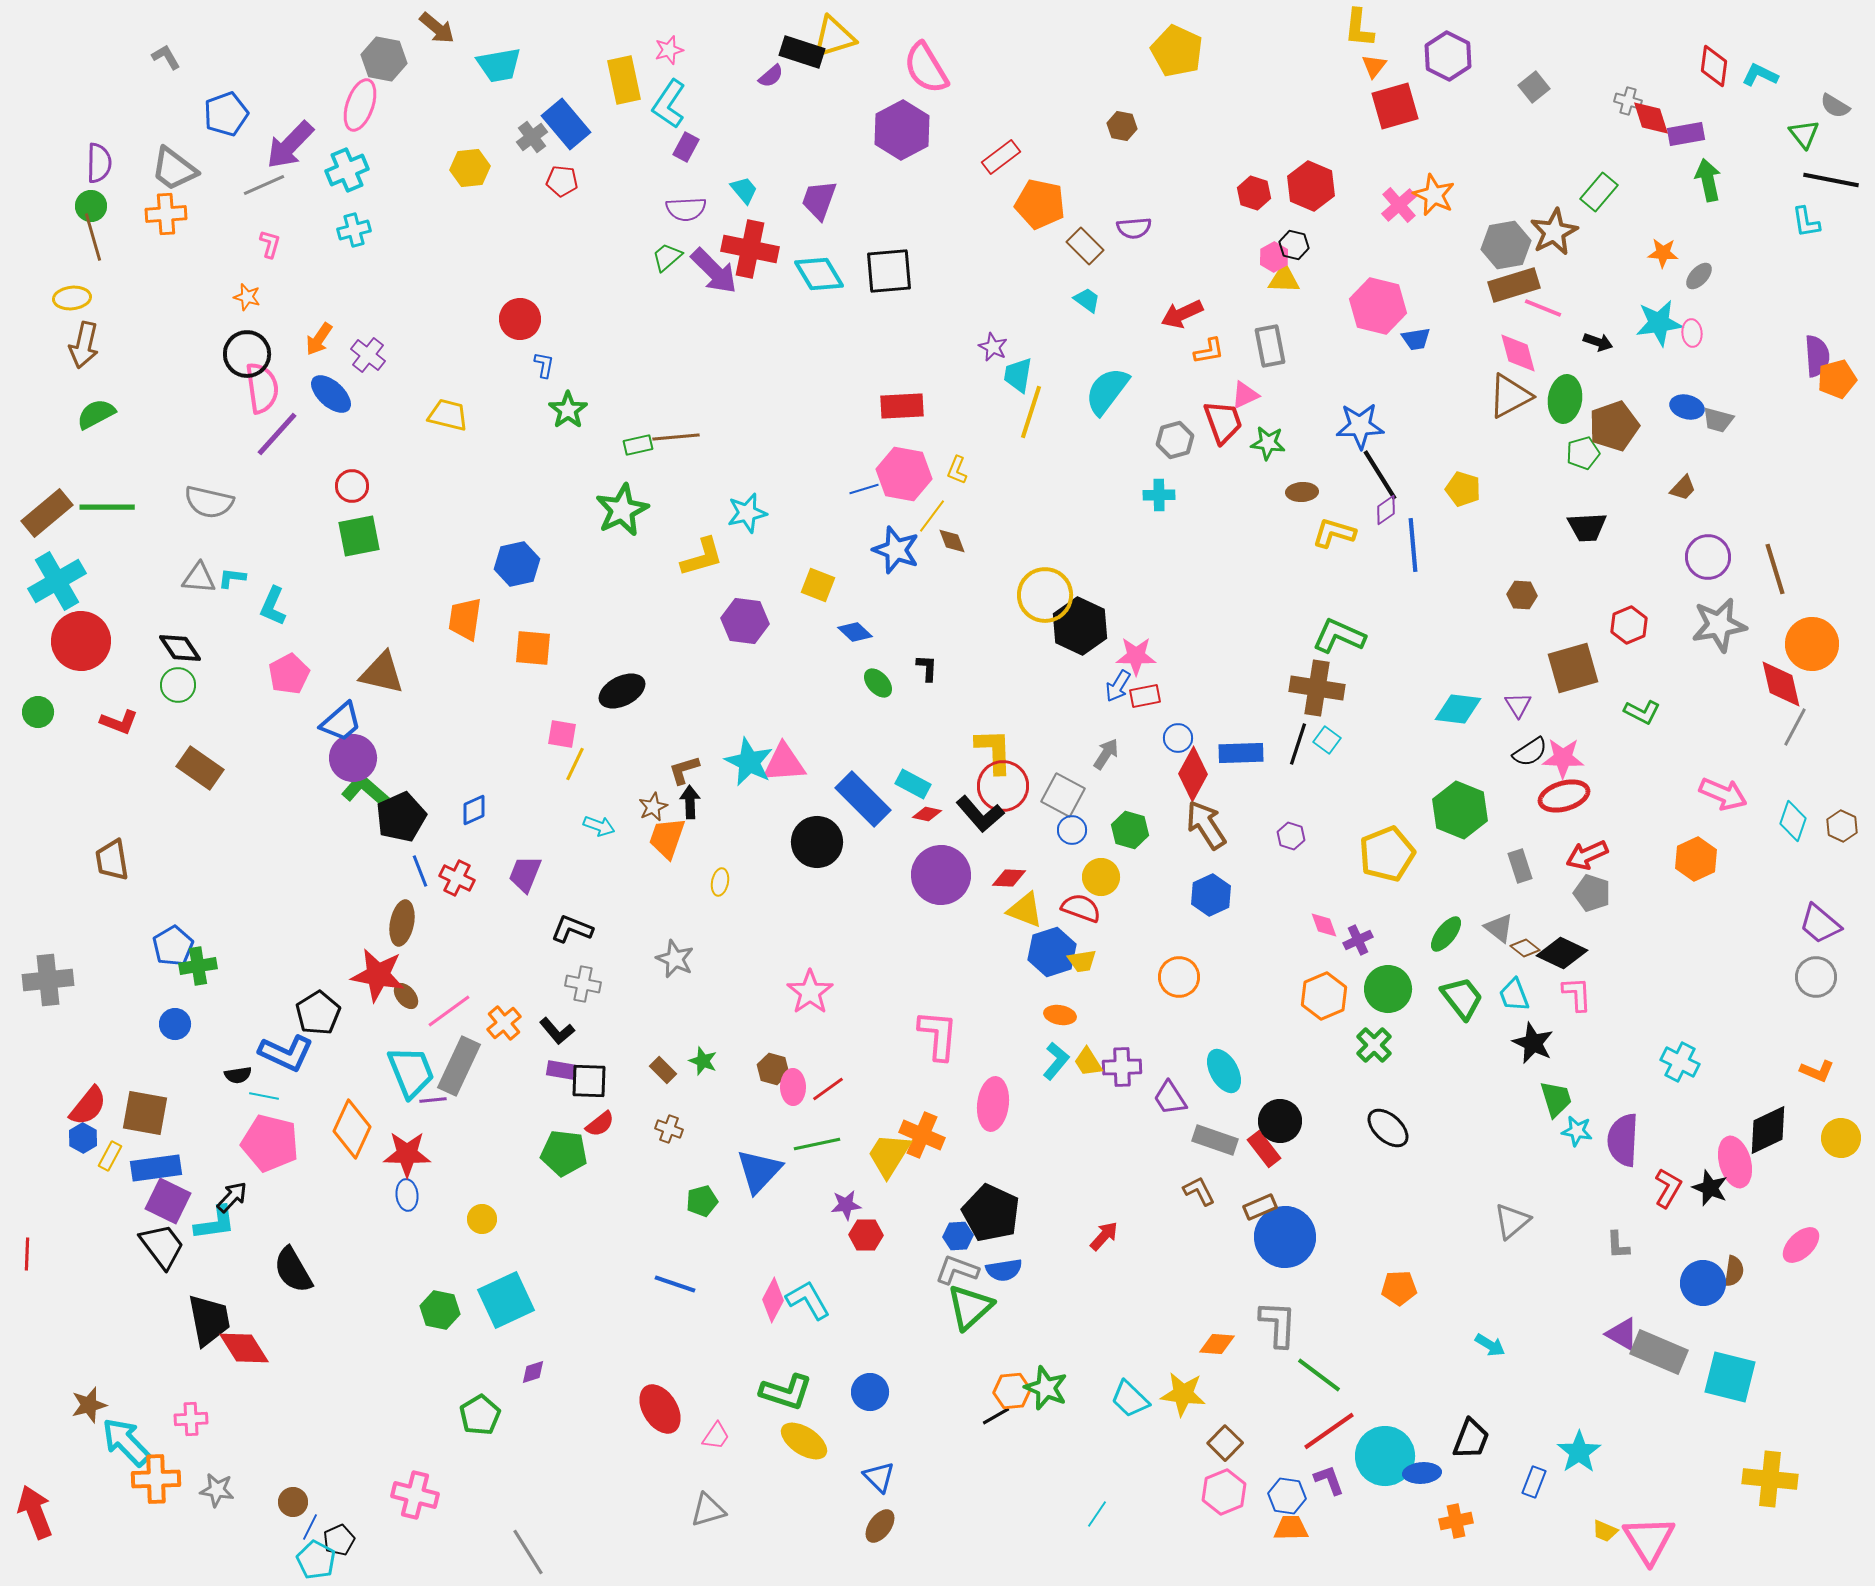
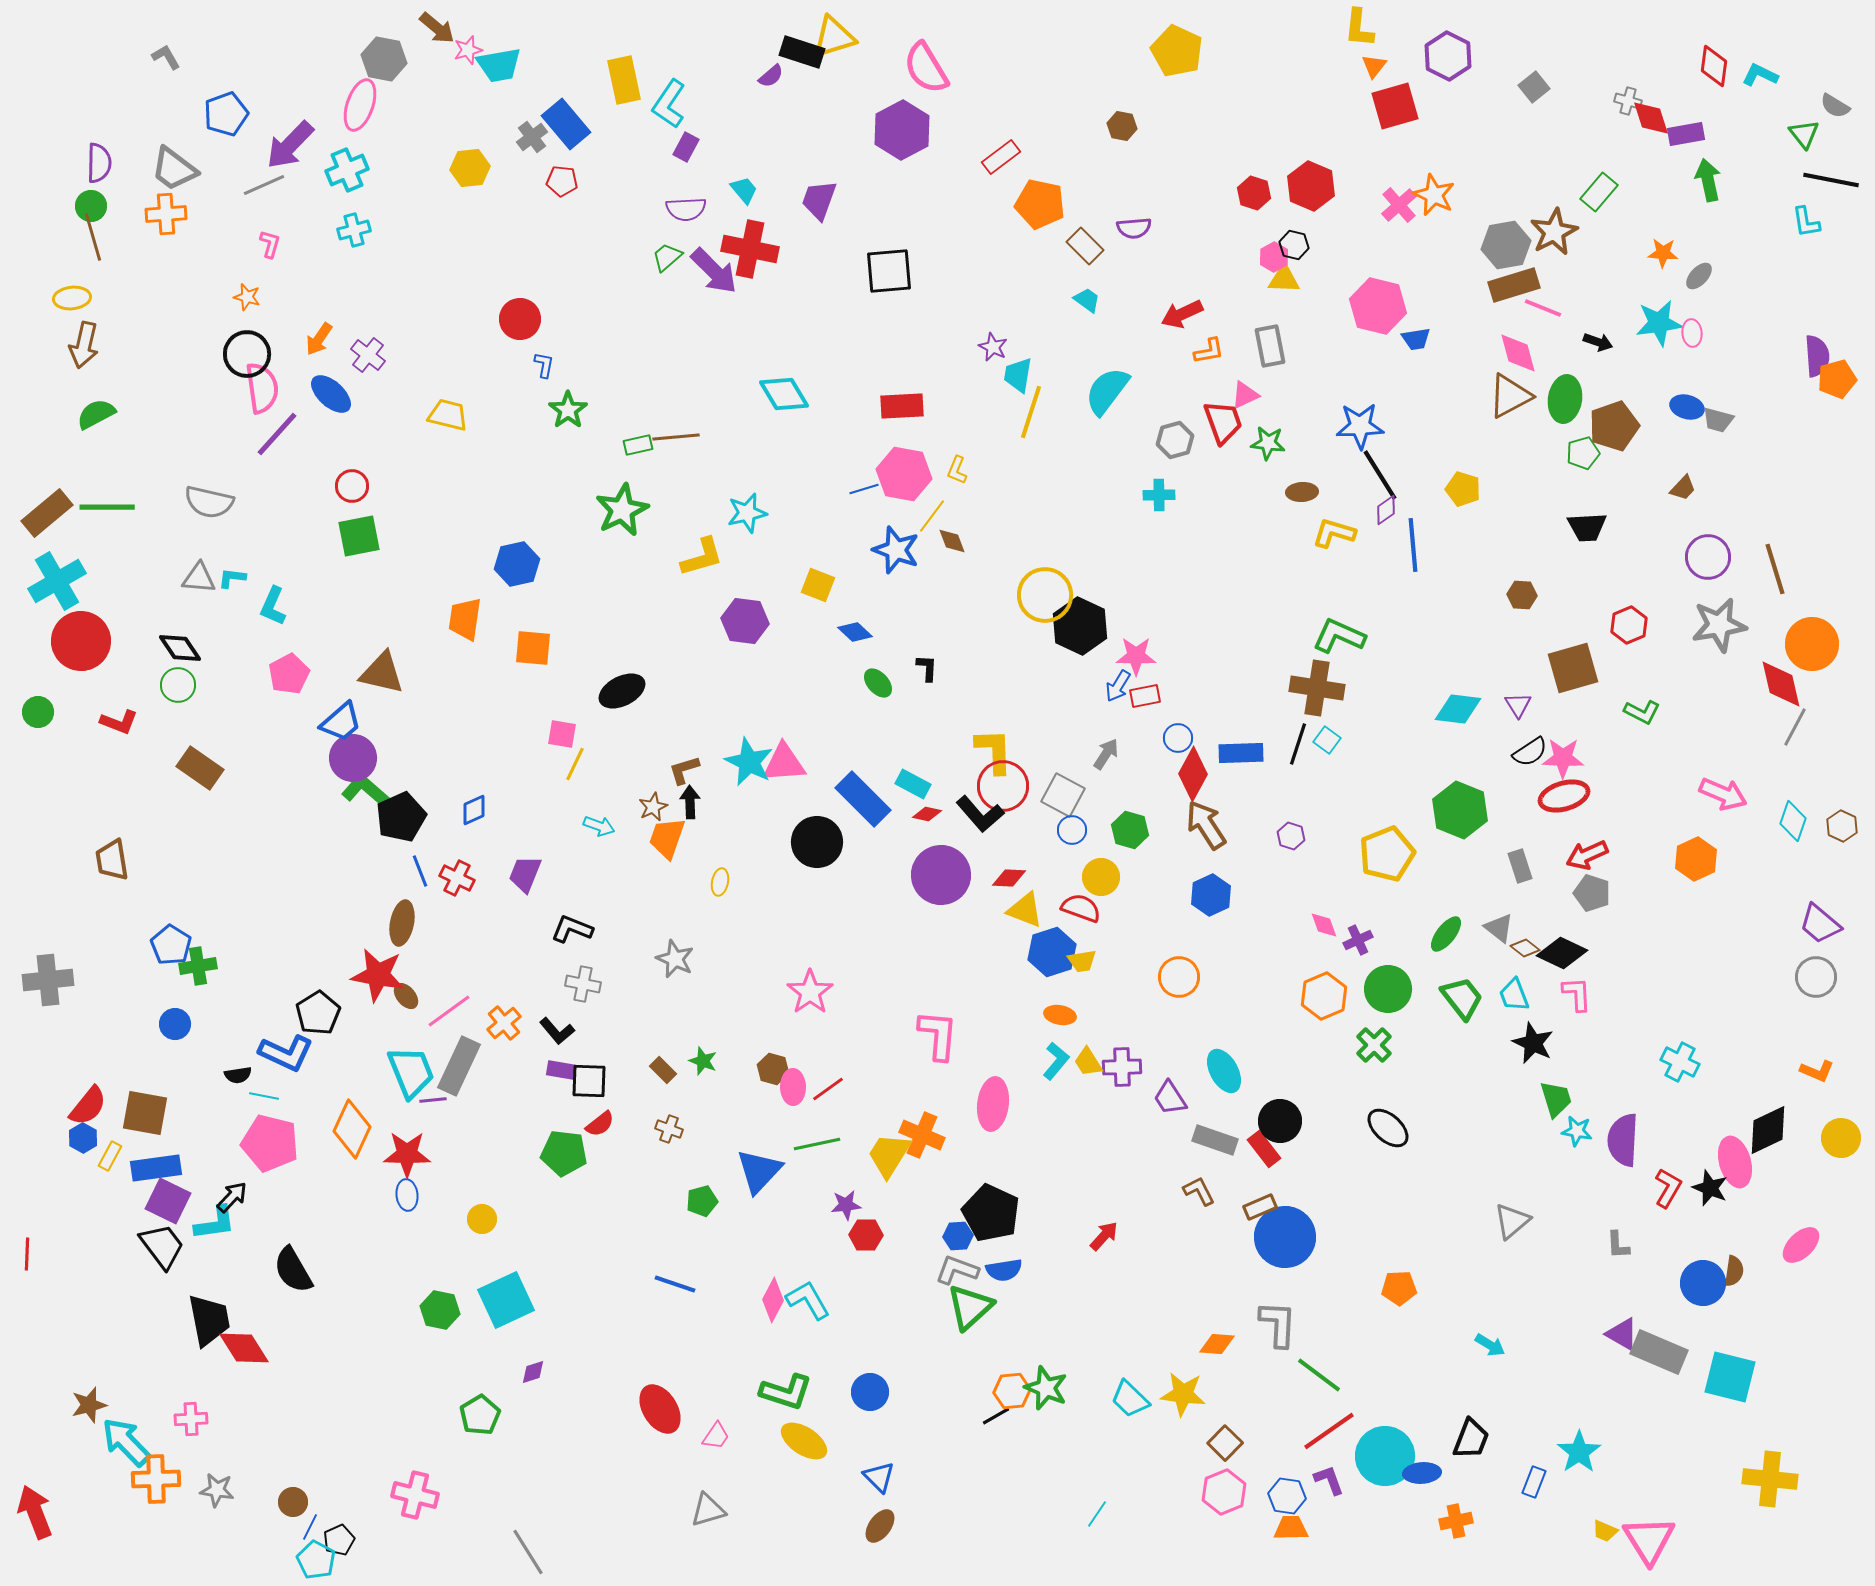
pink star at (669, 50): moved 201 px left
cyan diamond at (819, 274): moved 35 px left, 120 px down
blue pentagon at (173, 946): moved 2 px left, 1 px up; rotated 9 degrees counterclockwise
